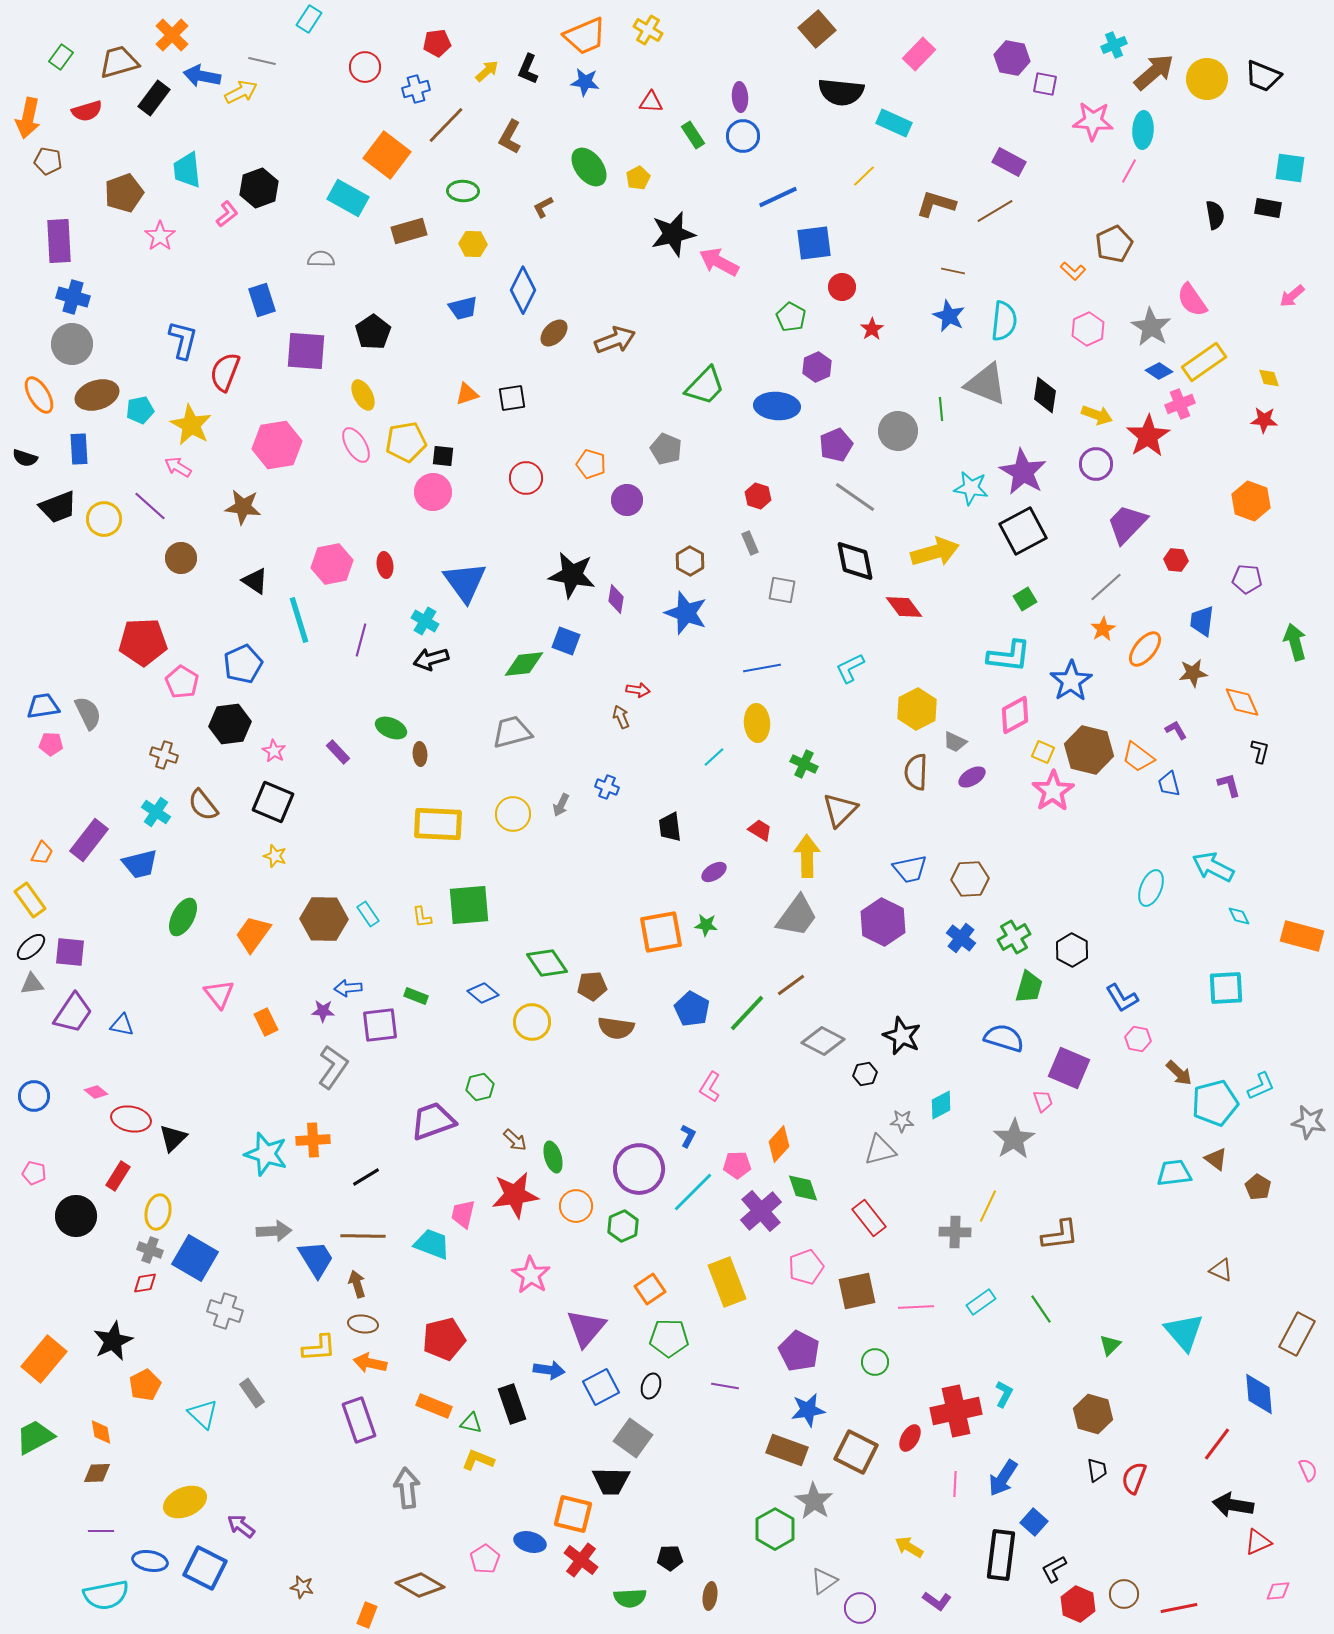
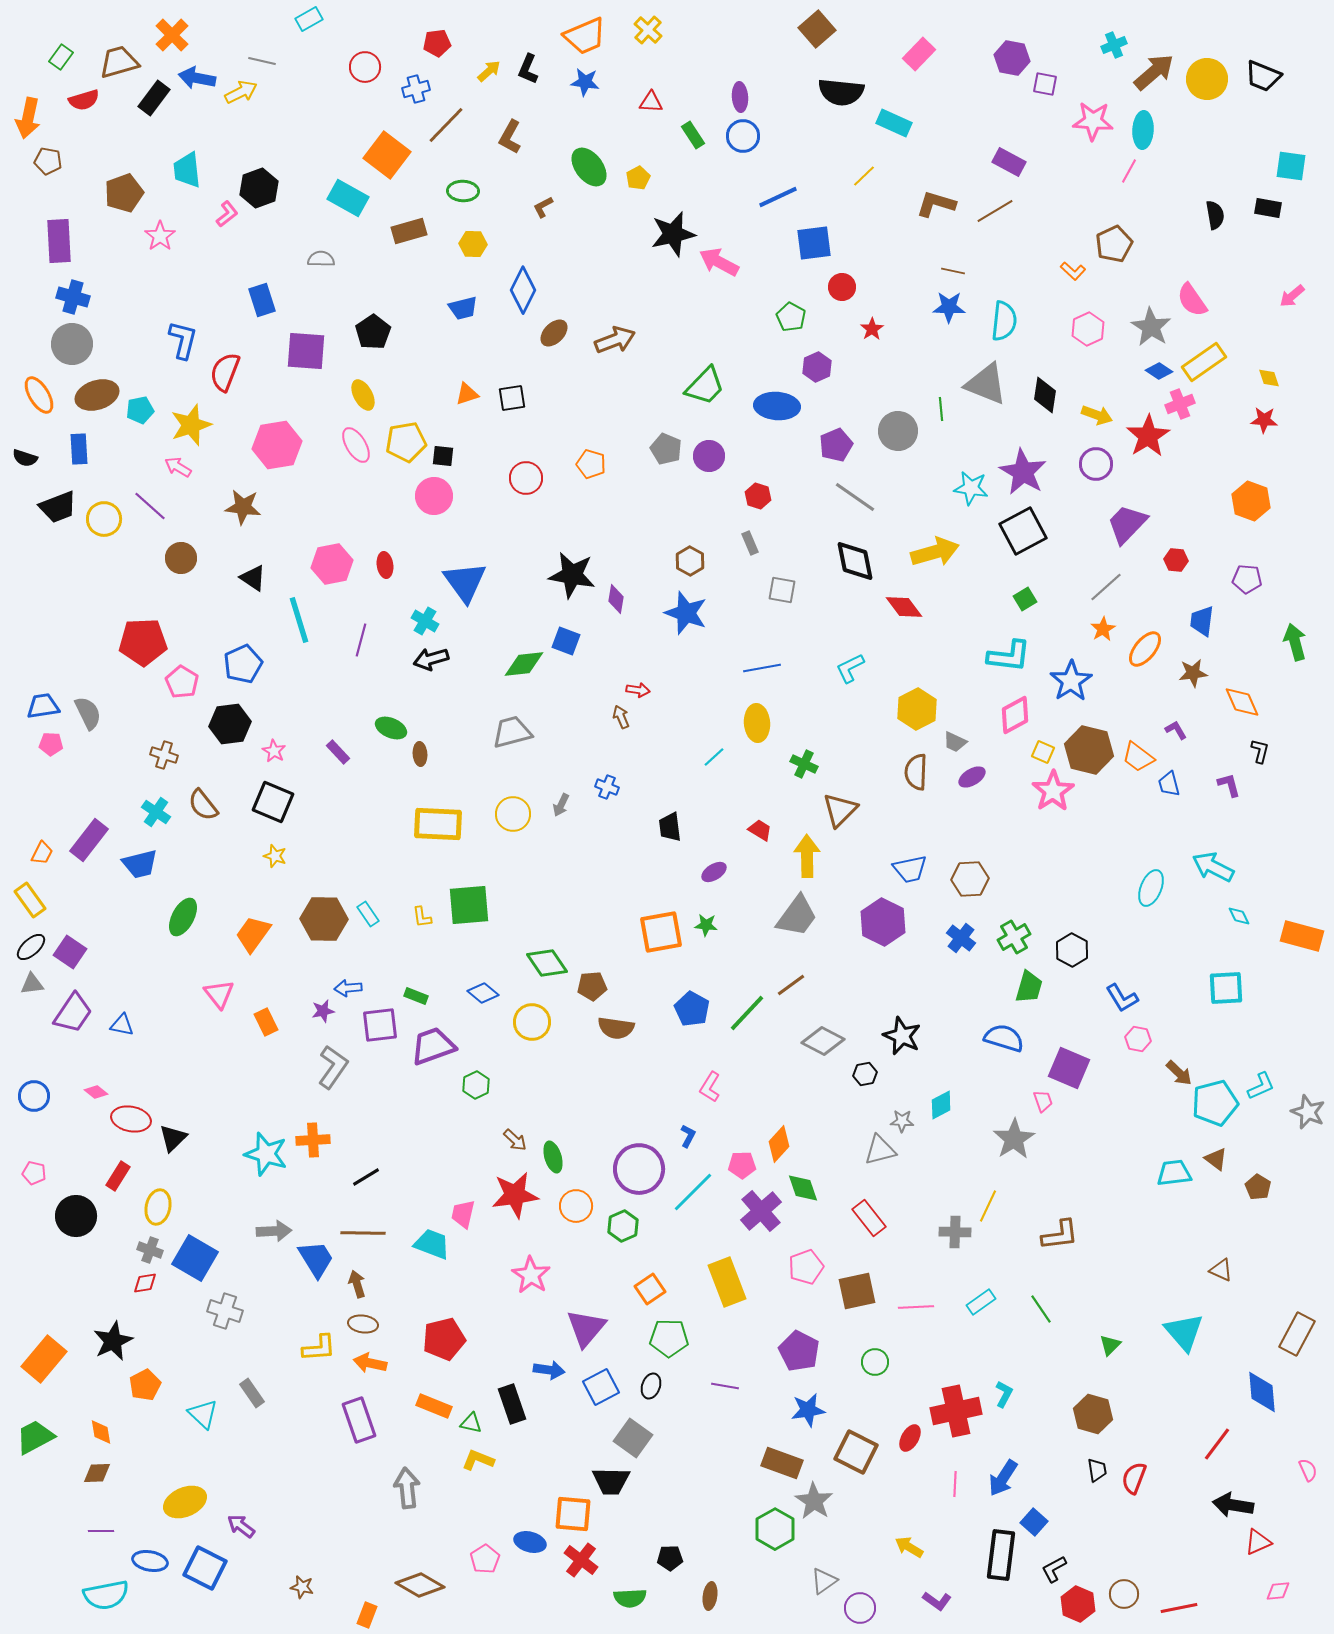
cyan rectangle at (309, 19): rotated 28 degrees clockwise
yellow cross at (648, 30): rotated 12 degrees clockwise
yellow arrow at (487, 71): moved 2 px right
blue arrow at (202, 76): moved 5 px left, 2 px down
red semicircle at (87, 111): moved 3 px left, 11 px up
cyan square at (1290, 168): moved 1 px right, 2 px up
blue star at (949, 316): moved 9 px up; rotated 24 degrees counterclockwise
yellow star at (191, 425): rotated 24 degrees clockwise
pink circle at (433, 492): moved 1 px right, 4 px down
purple circle at (627, 500): moved 82 px right, 44 px up
black triangle at (255, 581): moved 2 px left, 3 px up
purple square at (70, 952): rotated 28 degrees clockwise
purple star at (323, 1011): rotated 15 degrees counterclockwise
green hexagon at (480, 1087): moved 4 px left, 2 px up; rotated 12 degrees counterclockwise
purple trapezoid at (433, 1121): moved 75 px up
gray star at (1309, 1122): moved 1 px left, 10 px up; rotated 12 degrees clockwise
pink pentagon at (737, 1165): moved 5 px right
yellow ellipse at (158, 1212): moved 5 px up
brown line at (363, 1236): moved 3 px up
blue diamond at (1259, 1394): moved 3 px right, 2 px up
brown rectangle at (787, 1450): moved 5 px left, 13 px down
orange square at (573, 1514): rotated 9 degrees counterclockwise
